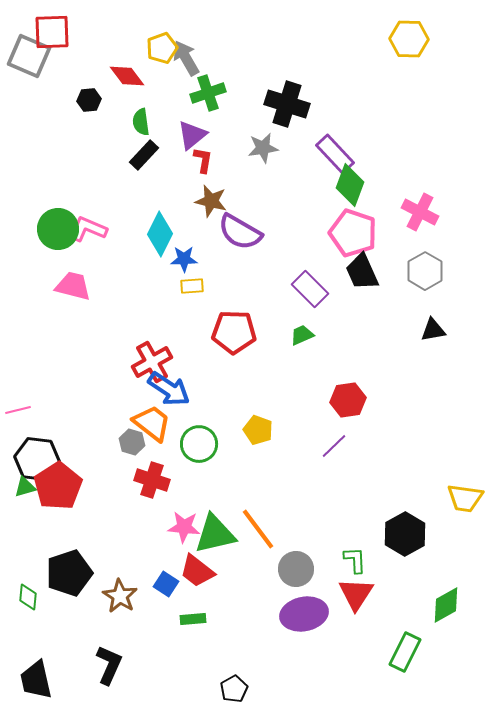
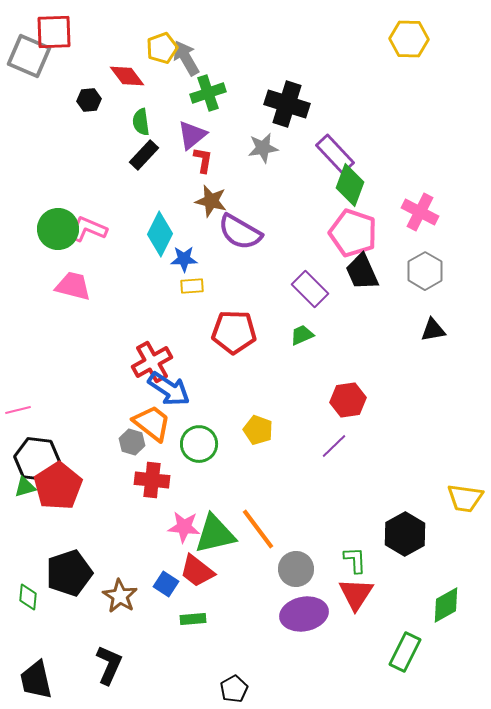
red square at (52, 32): moved 2 px right
red cross at (152, 480): rotated 12 degrees counterclockwise
